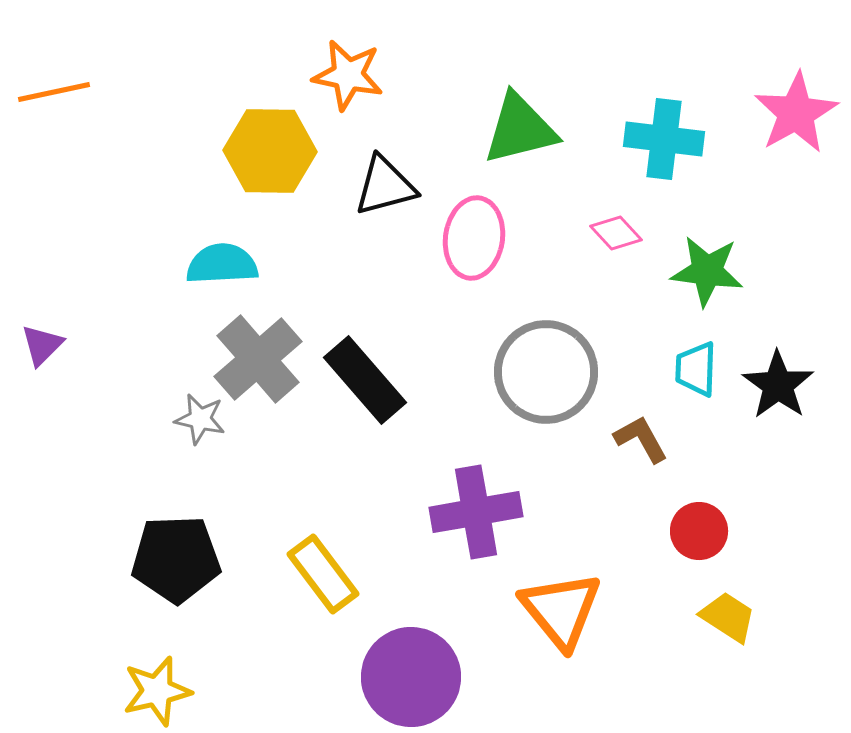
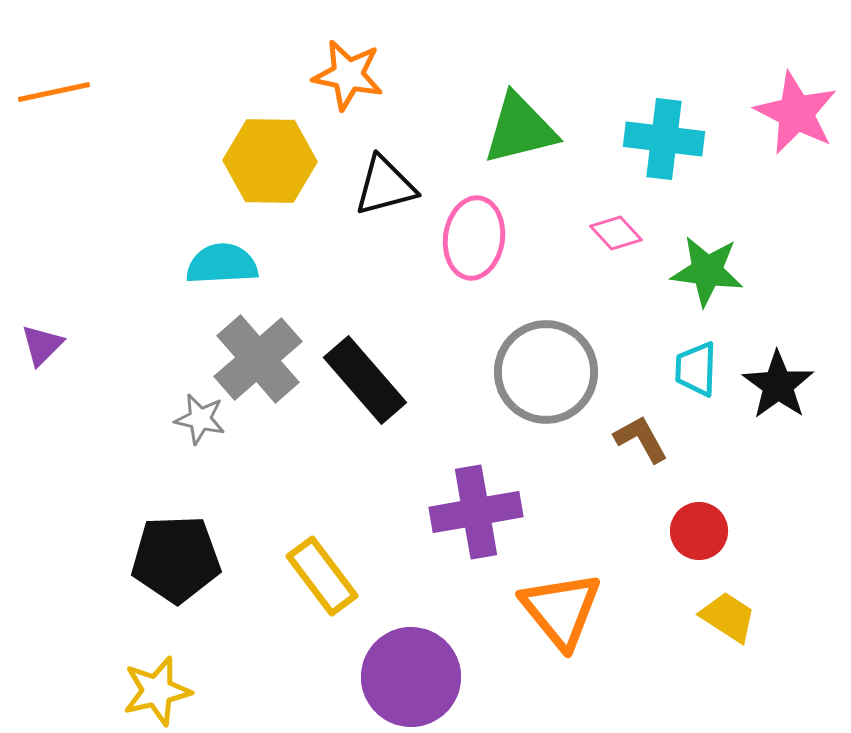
pink star: rotated 16 degrees counterclockwise
yellow hexagon: moved 10 px down
yellow rectangle: moved 1 px left, 2 px down
